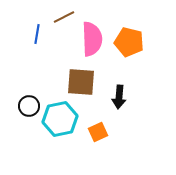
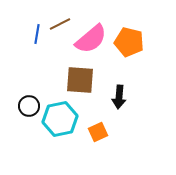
brown line: moved 4 px left, 7 px down
pink semicircle: moved 1 px left; rotated 52 degrees clockwise
brown square: moved 1 px left, 2 px up
